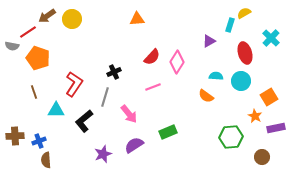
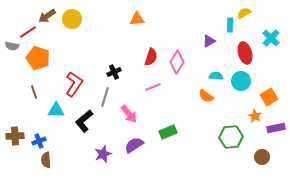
cyan rectangle: rotated 16 degrees counterclockwise
red semicircle: moved 1 px left; rotated 24 degrees counterclockwise
